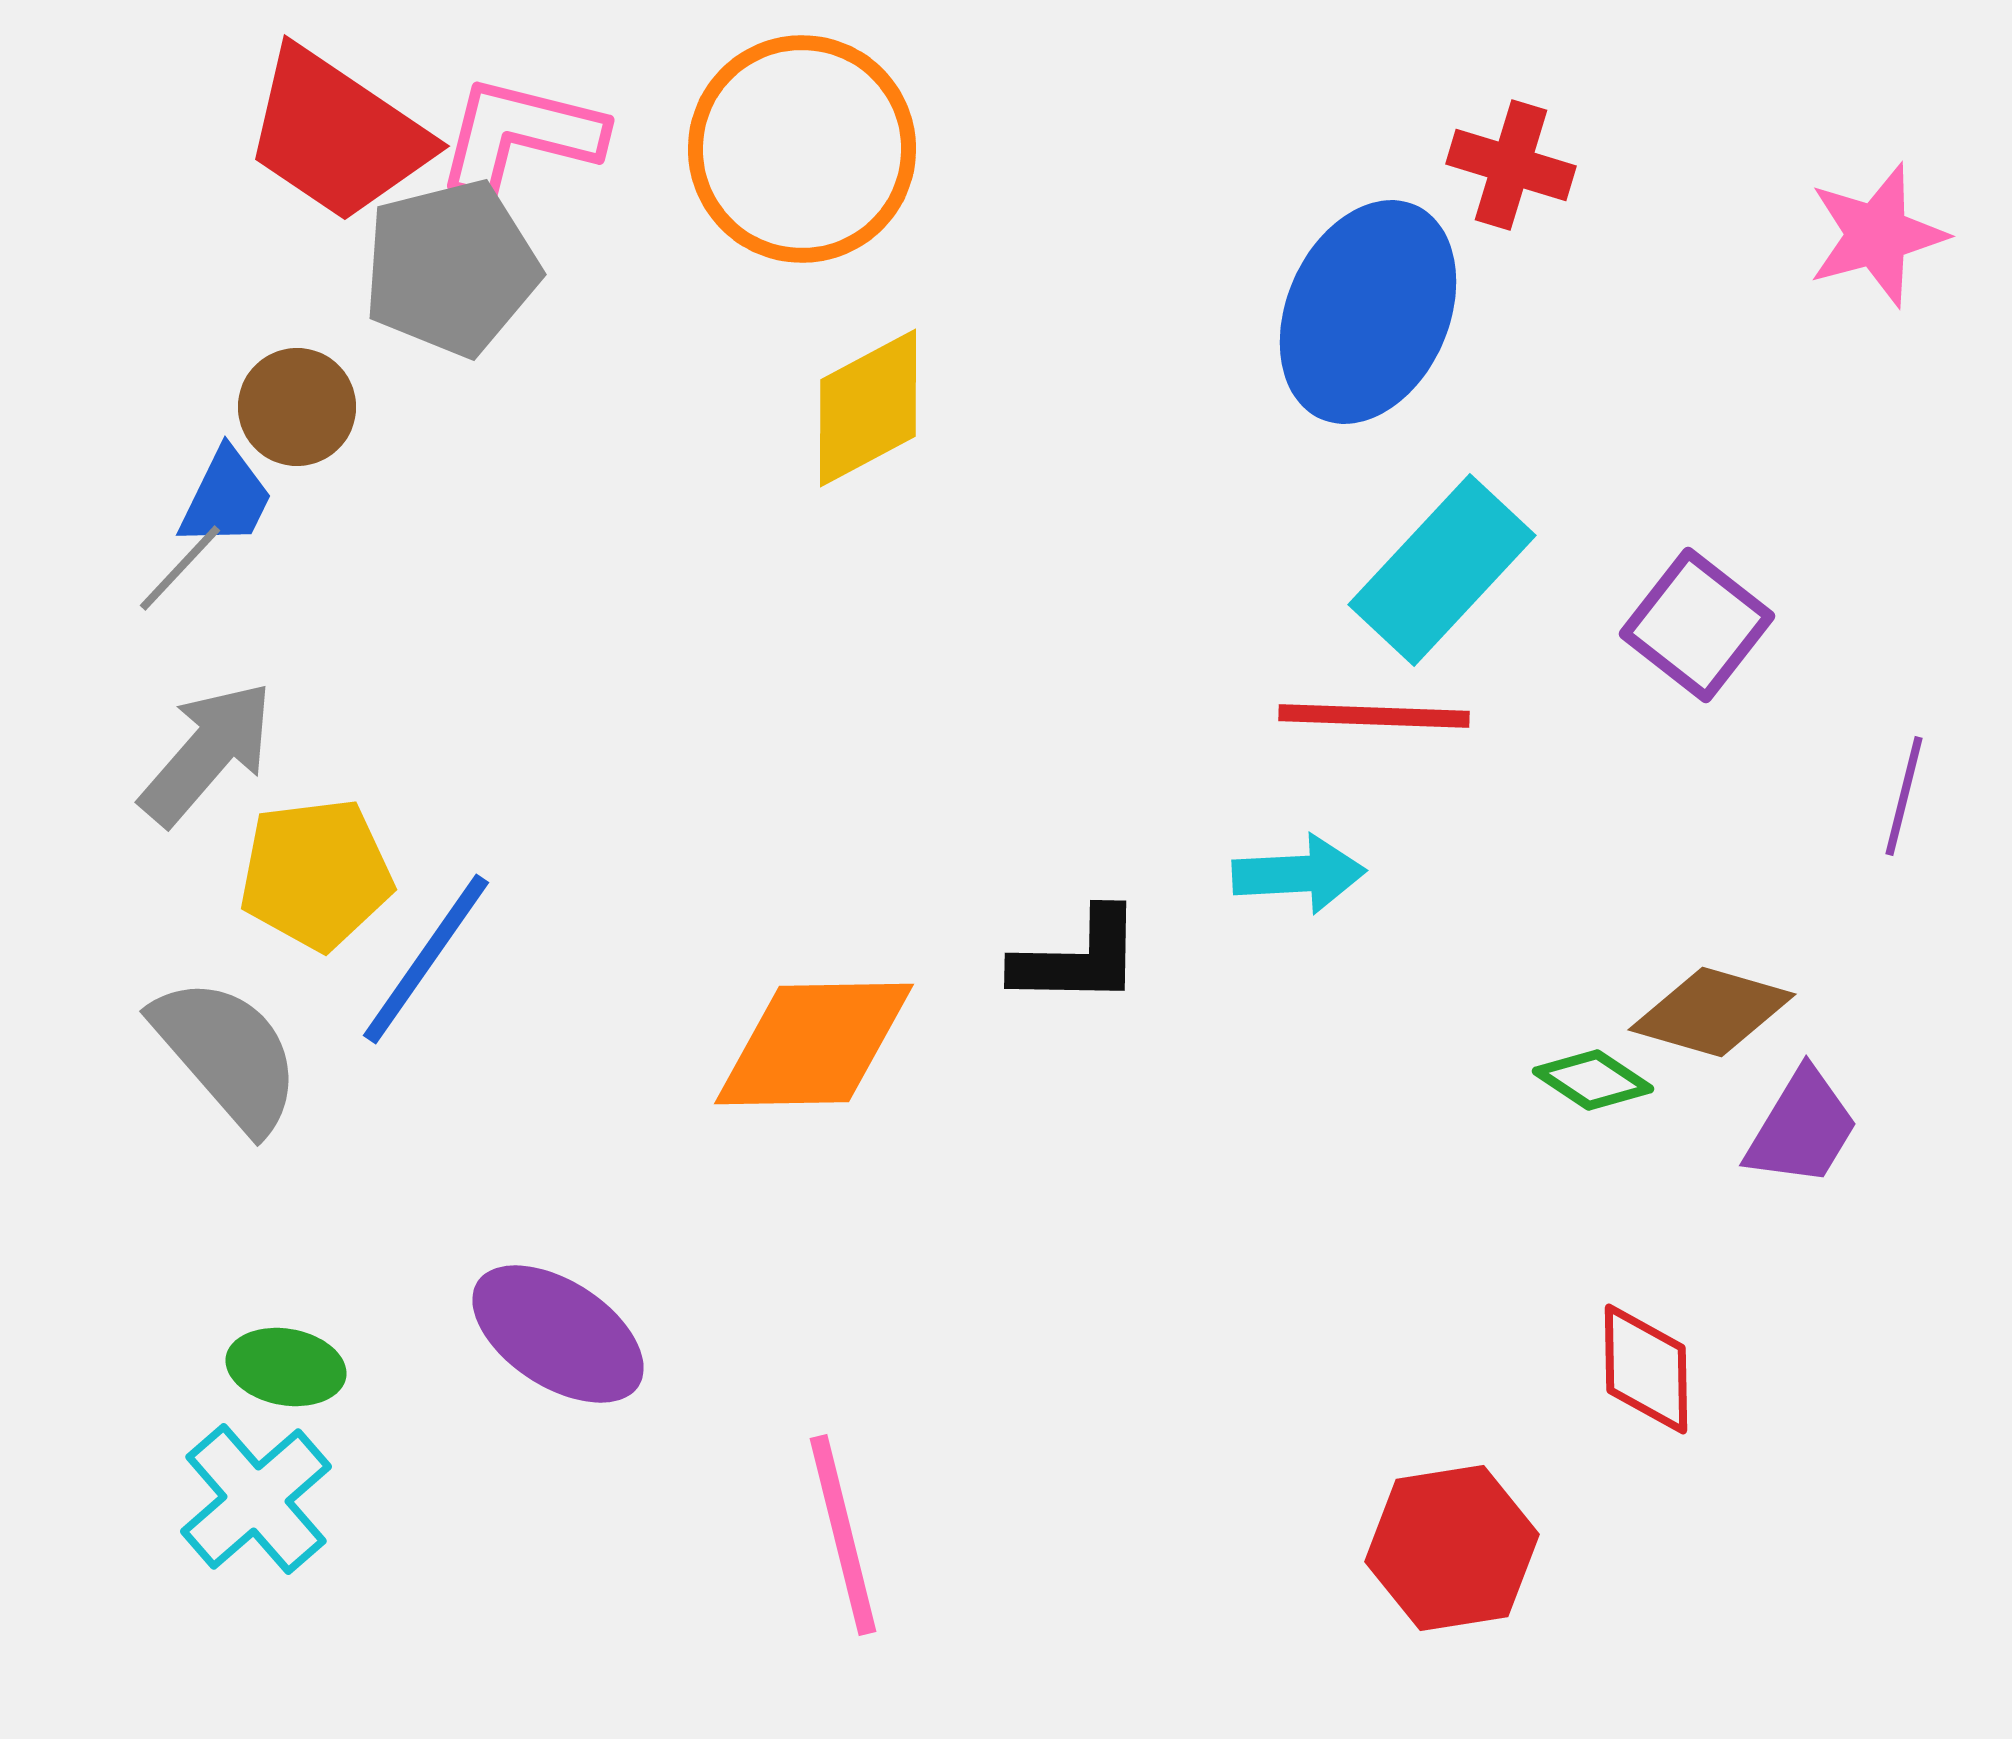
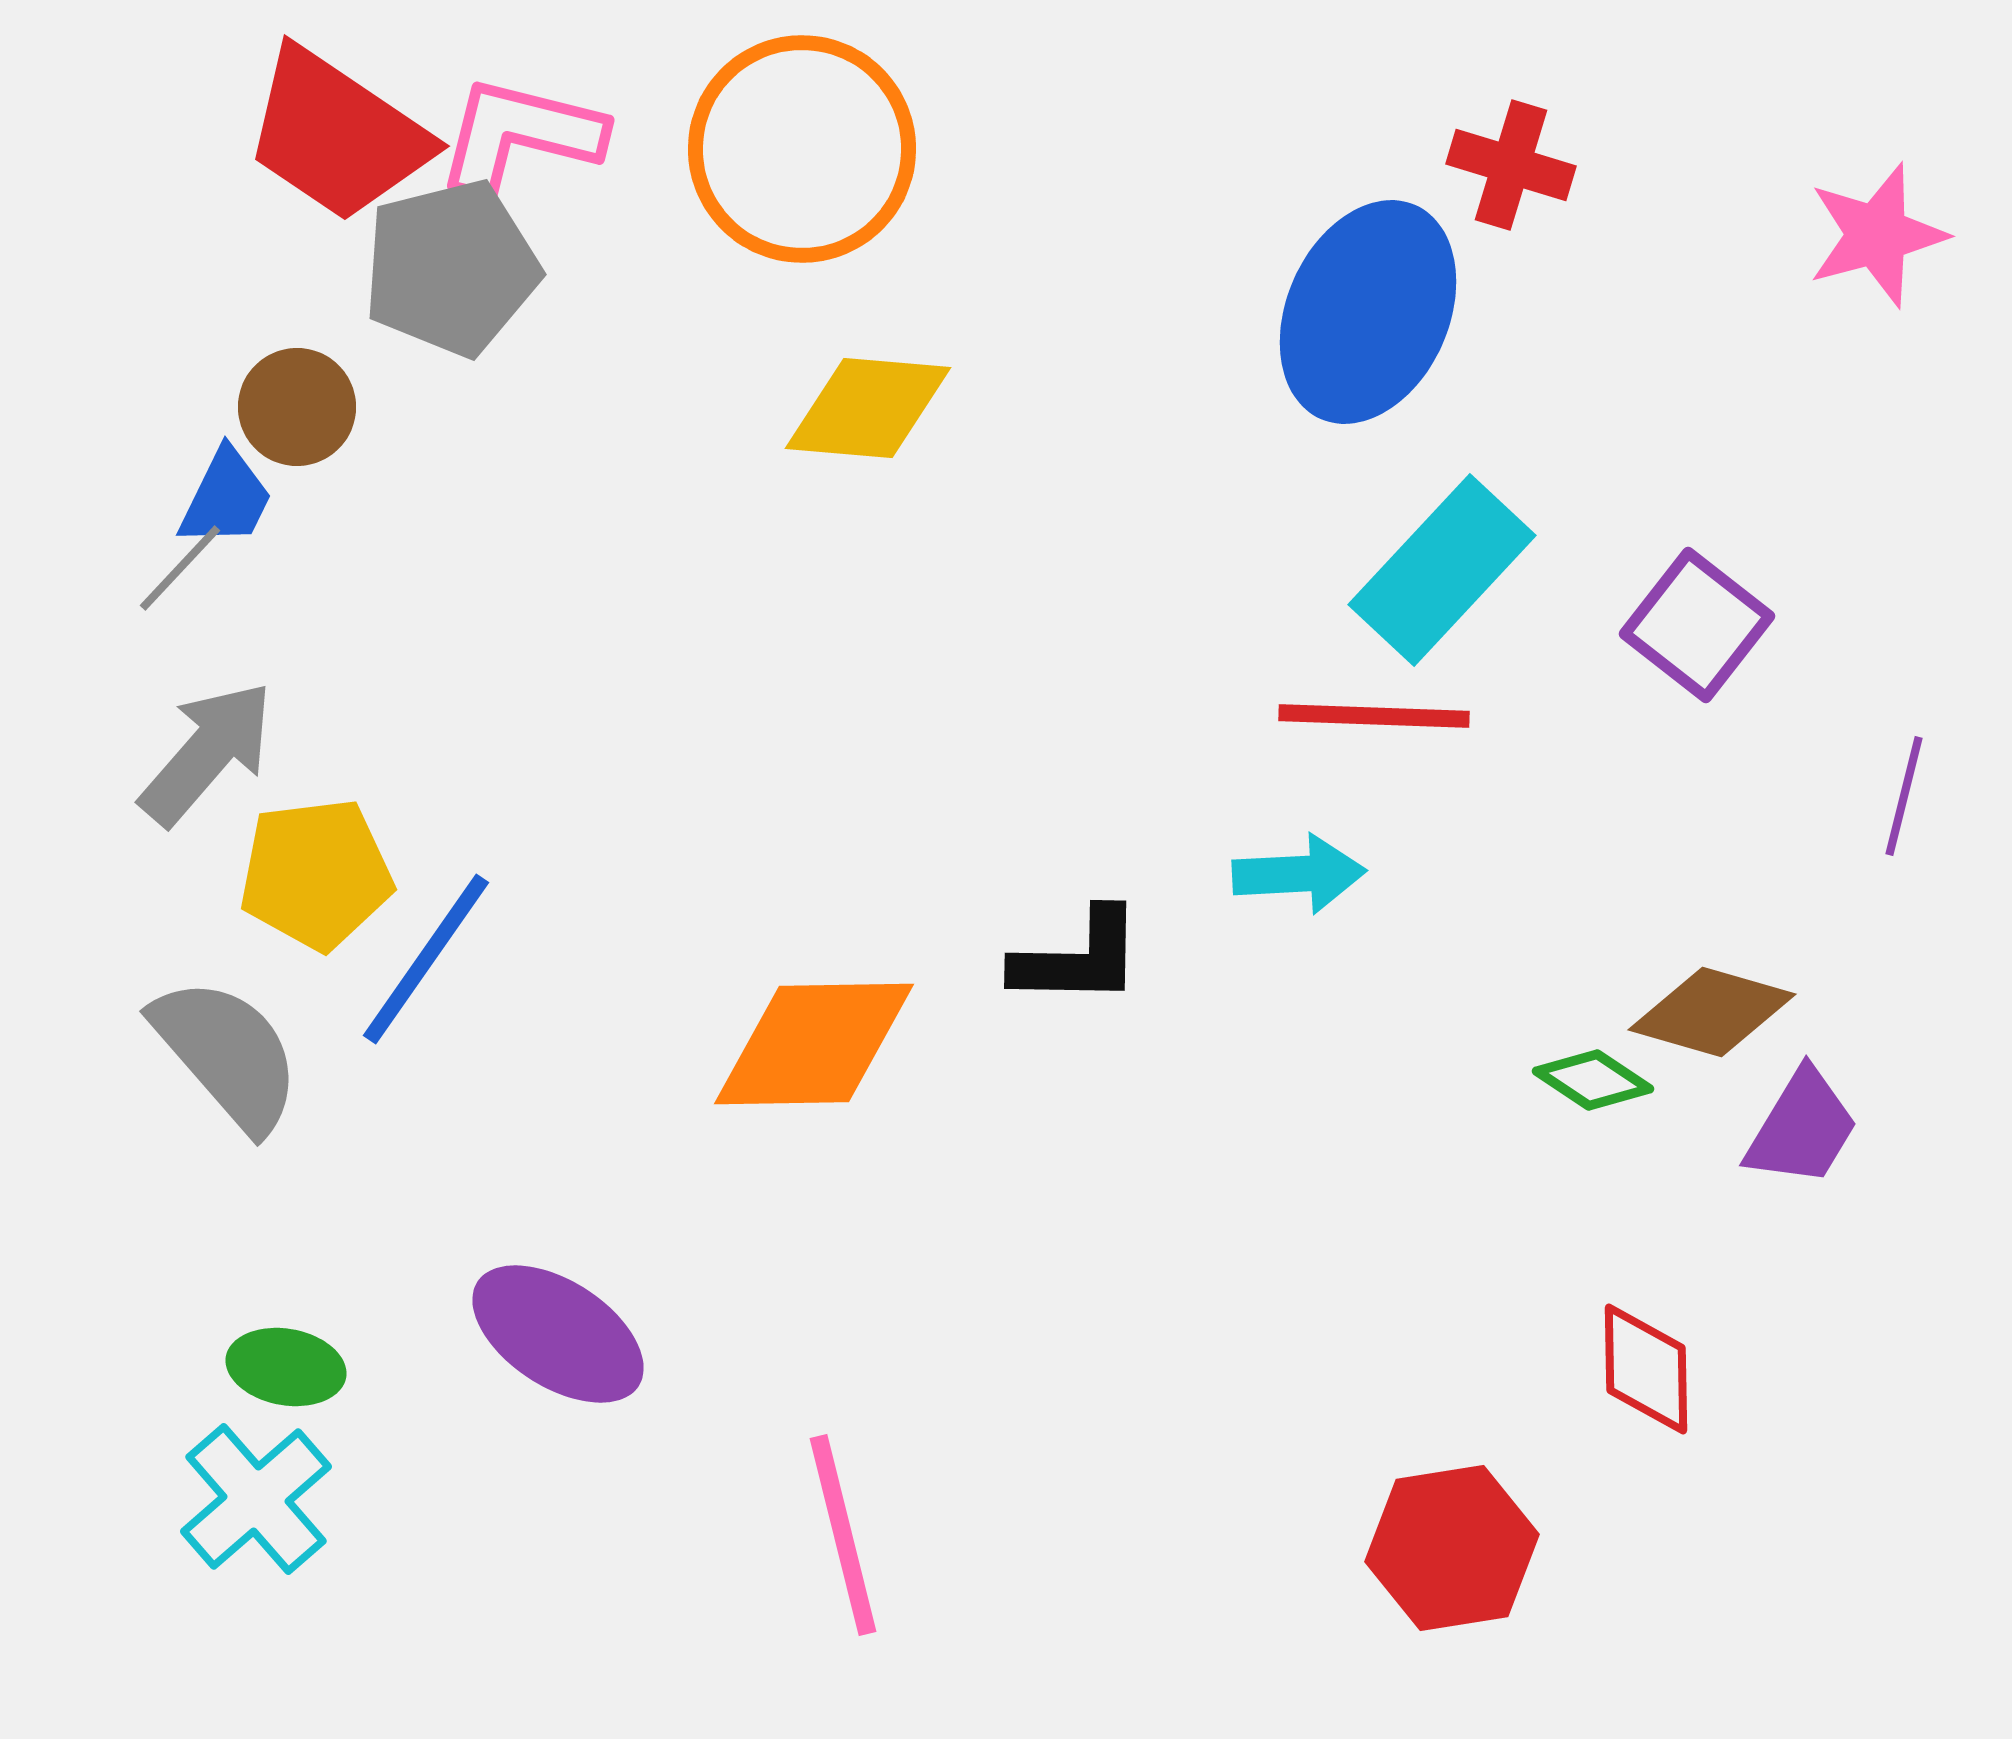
yellow diamond: rotated 33 degrees clockwise
